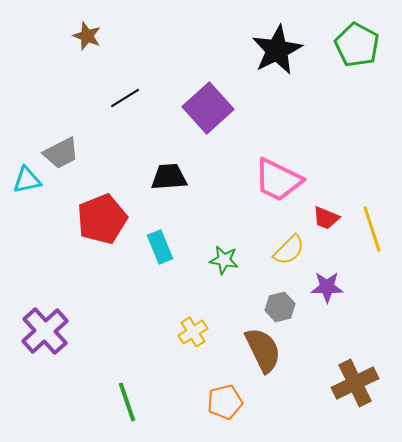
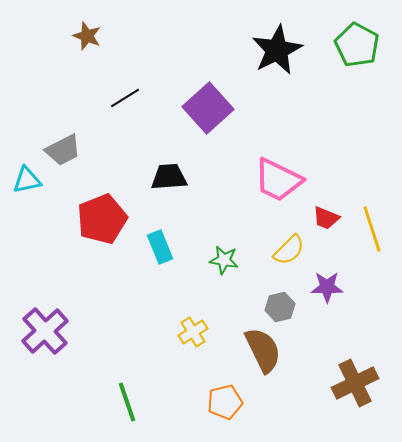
gray trapezoid: moved 2 px right, 3 px up
